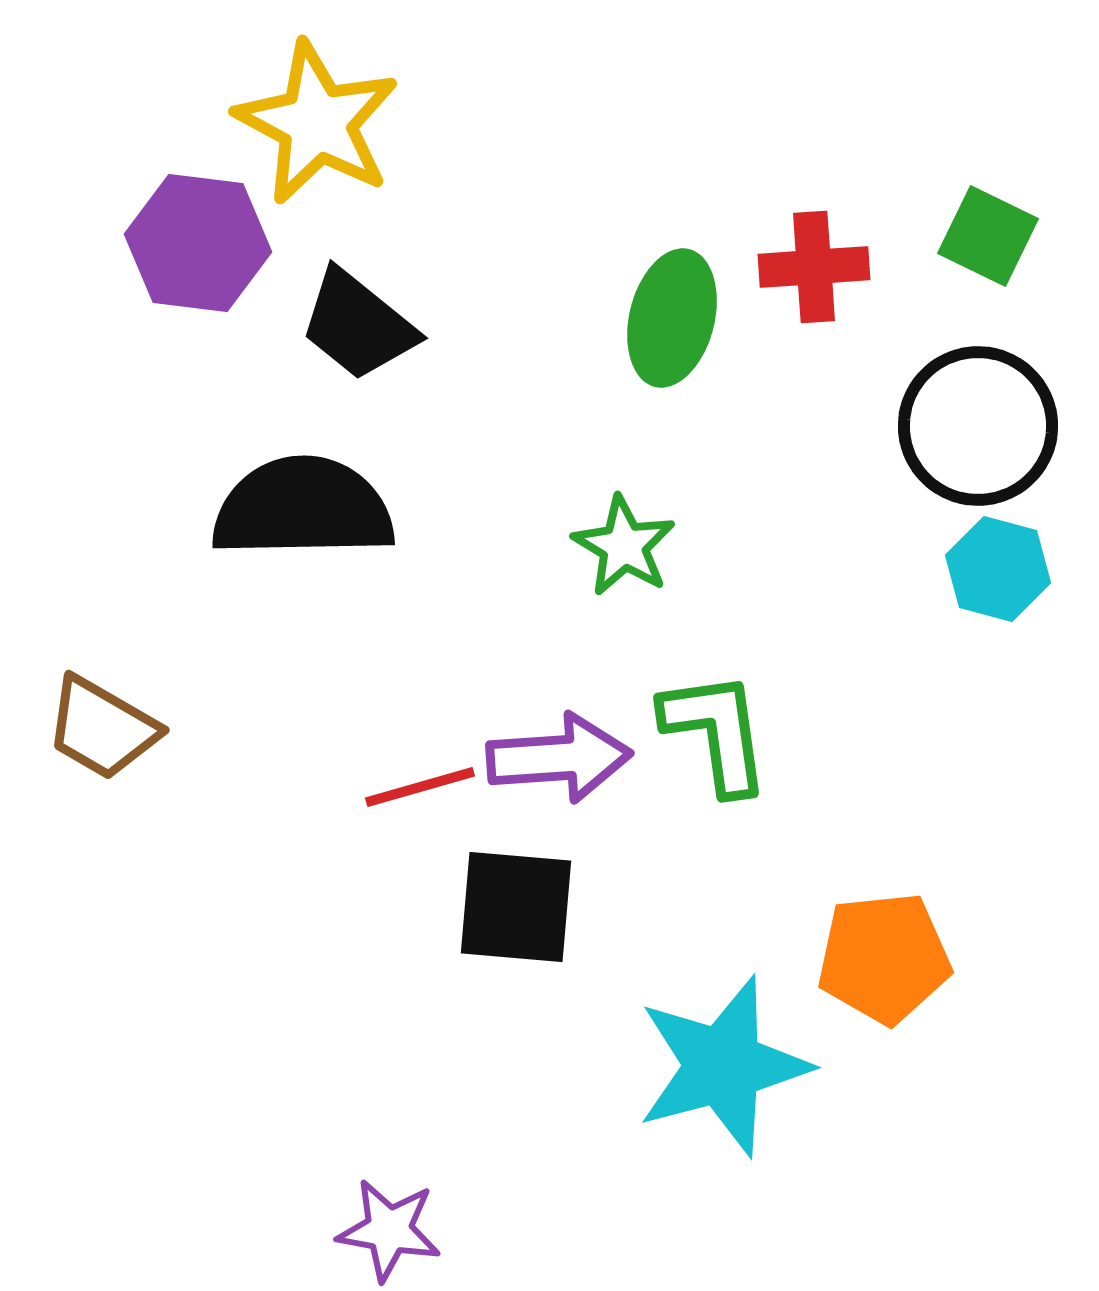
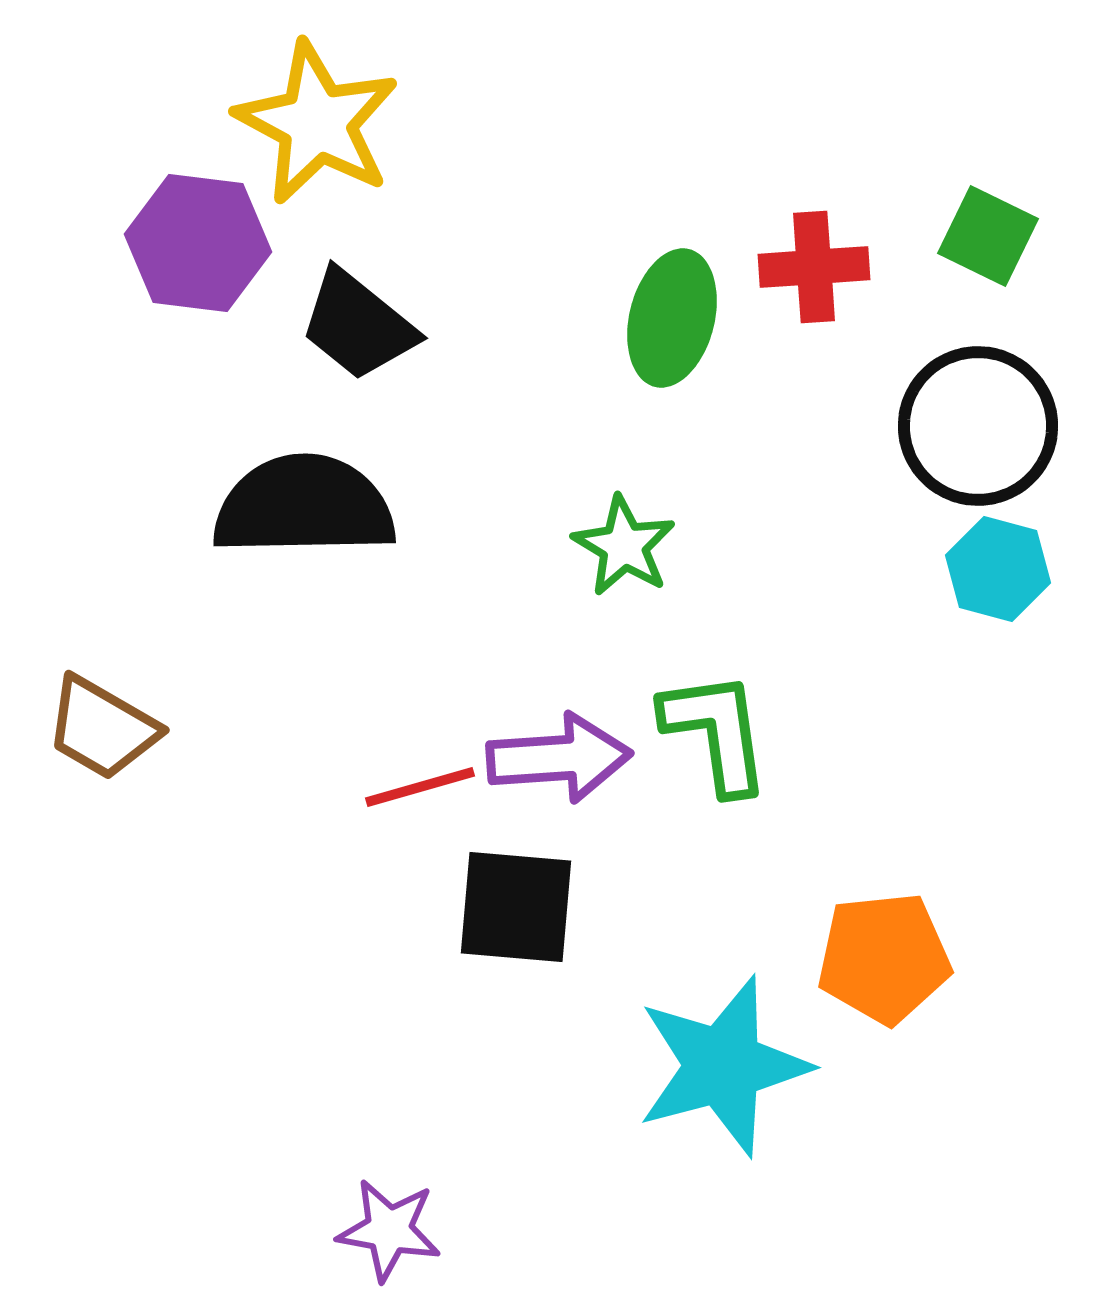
black semicircle: moved 1 px right, 2 px up
